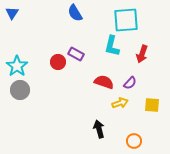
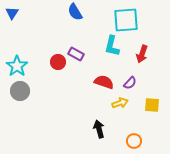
blue semicircle: moved 1 px up
gray circle: moved 1 px down
